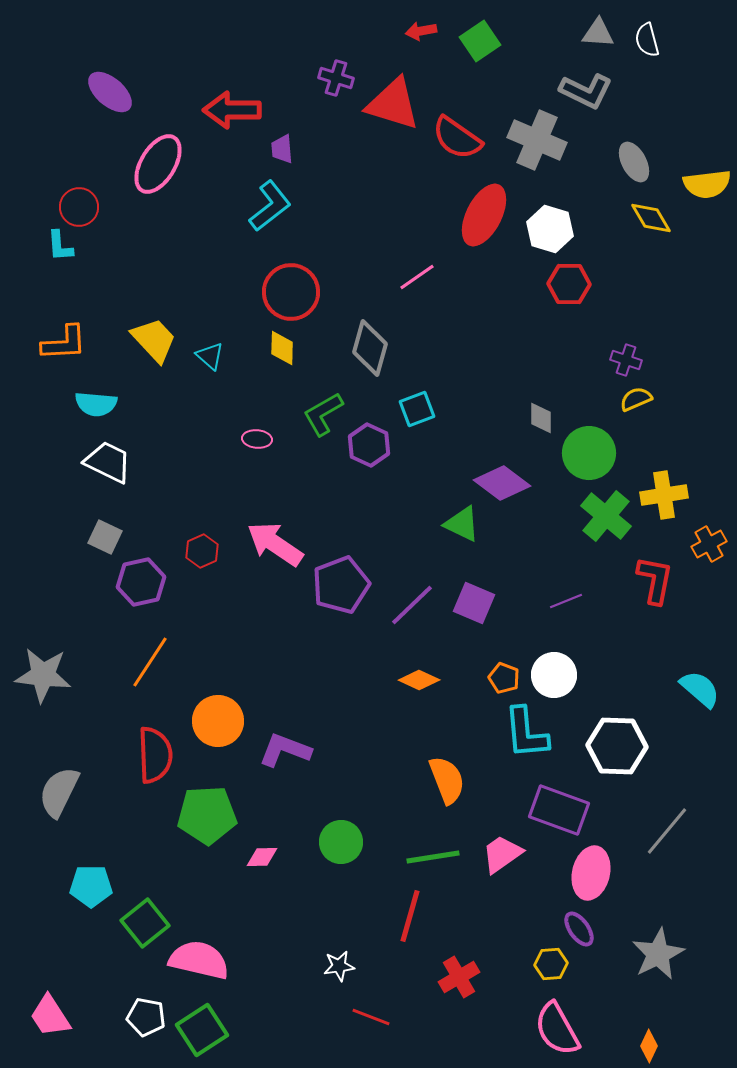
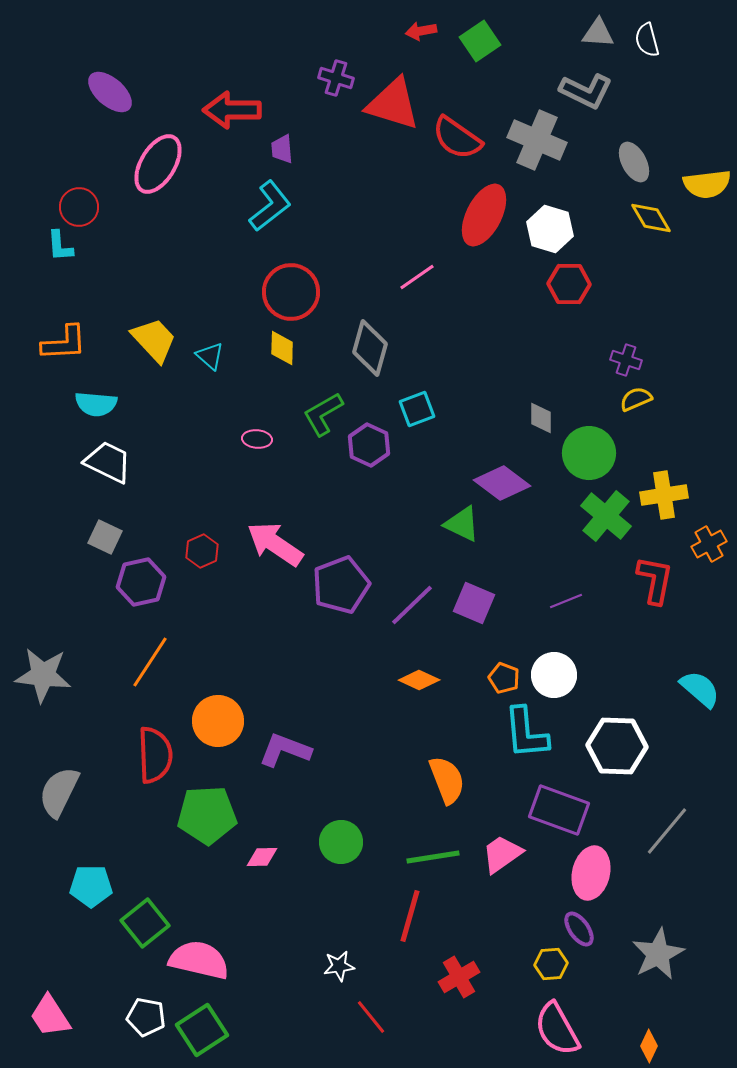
red line at (371, 1017): rotated 30 degrees clockwise
